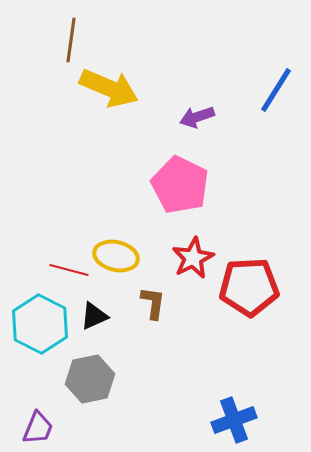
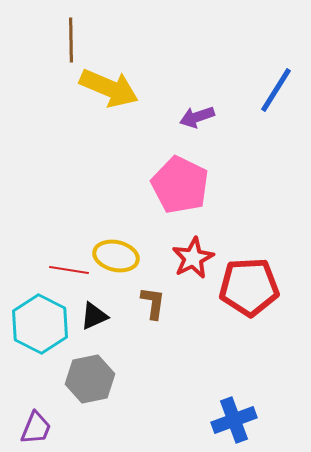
brown line: rotated 9 degrees counterclockwise
red line: rotated 6 degrees counterclockwise
purple trapezoid: moved 2 px left
